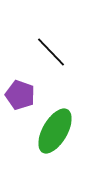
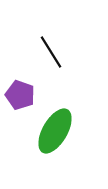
black line: rotated 12 degrees clockwise
